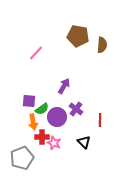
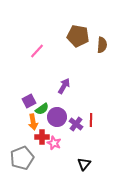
pink line: moved 1 px right, 2 px up
purple square: rotated 32 degrees counterclockwise
purple cross: moved 15 px down
red line: moved 9 px left
black triangle: moved 22 px down; rotated 24 degrees clockwise
